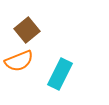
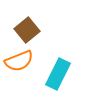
cyan rectangle: moved 2 px left
